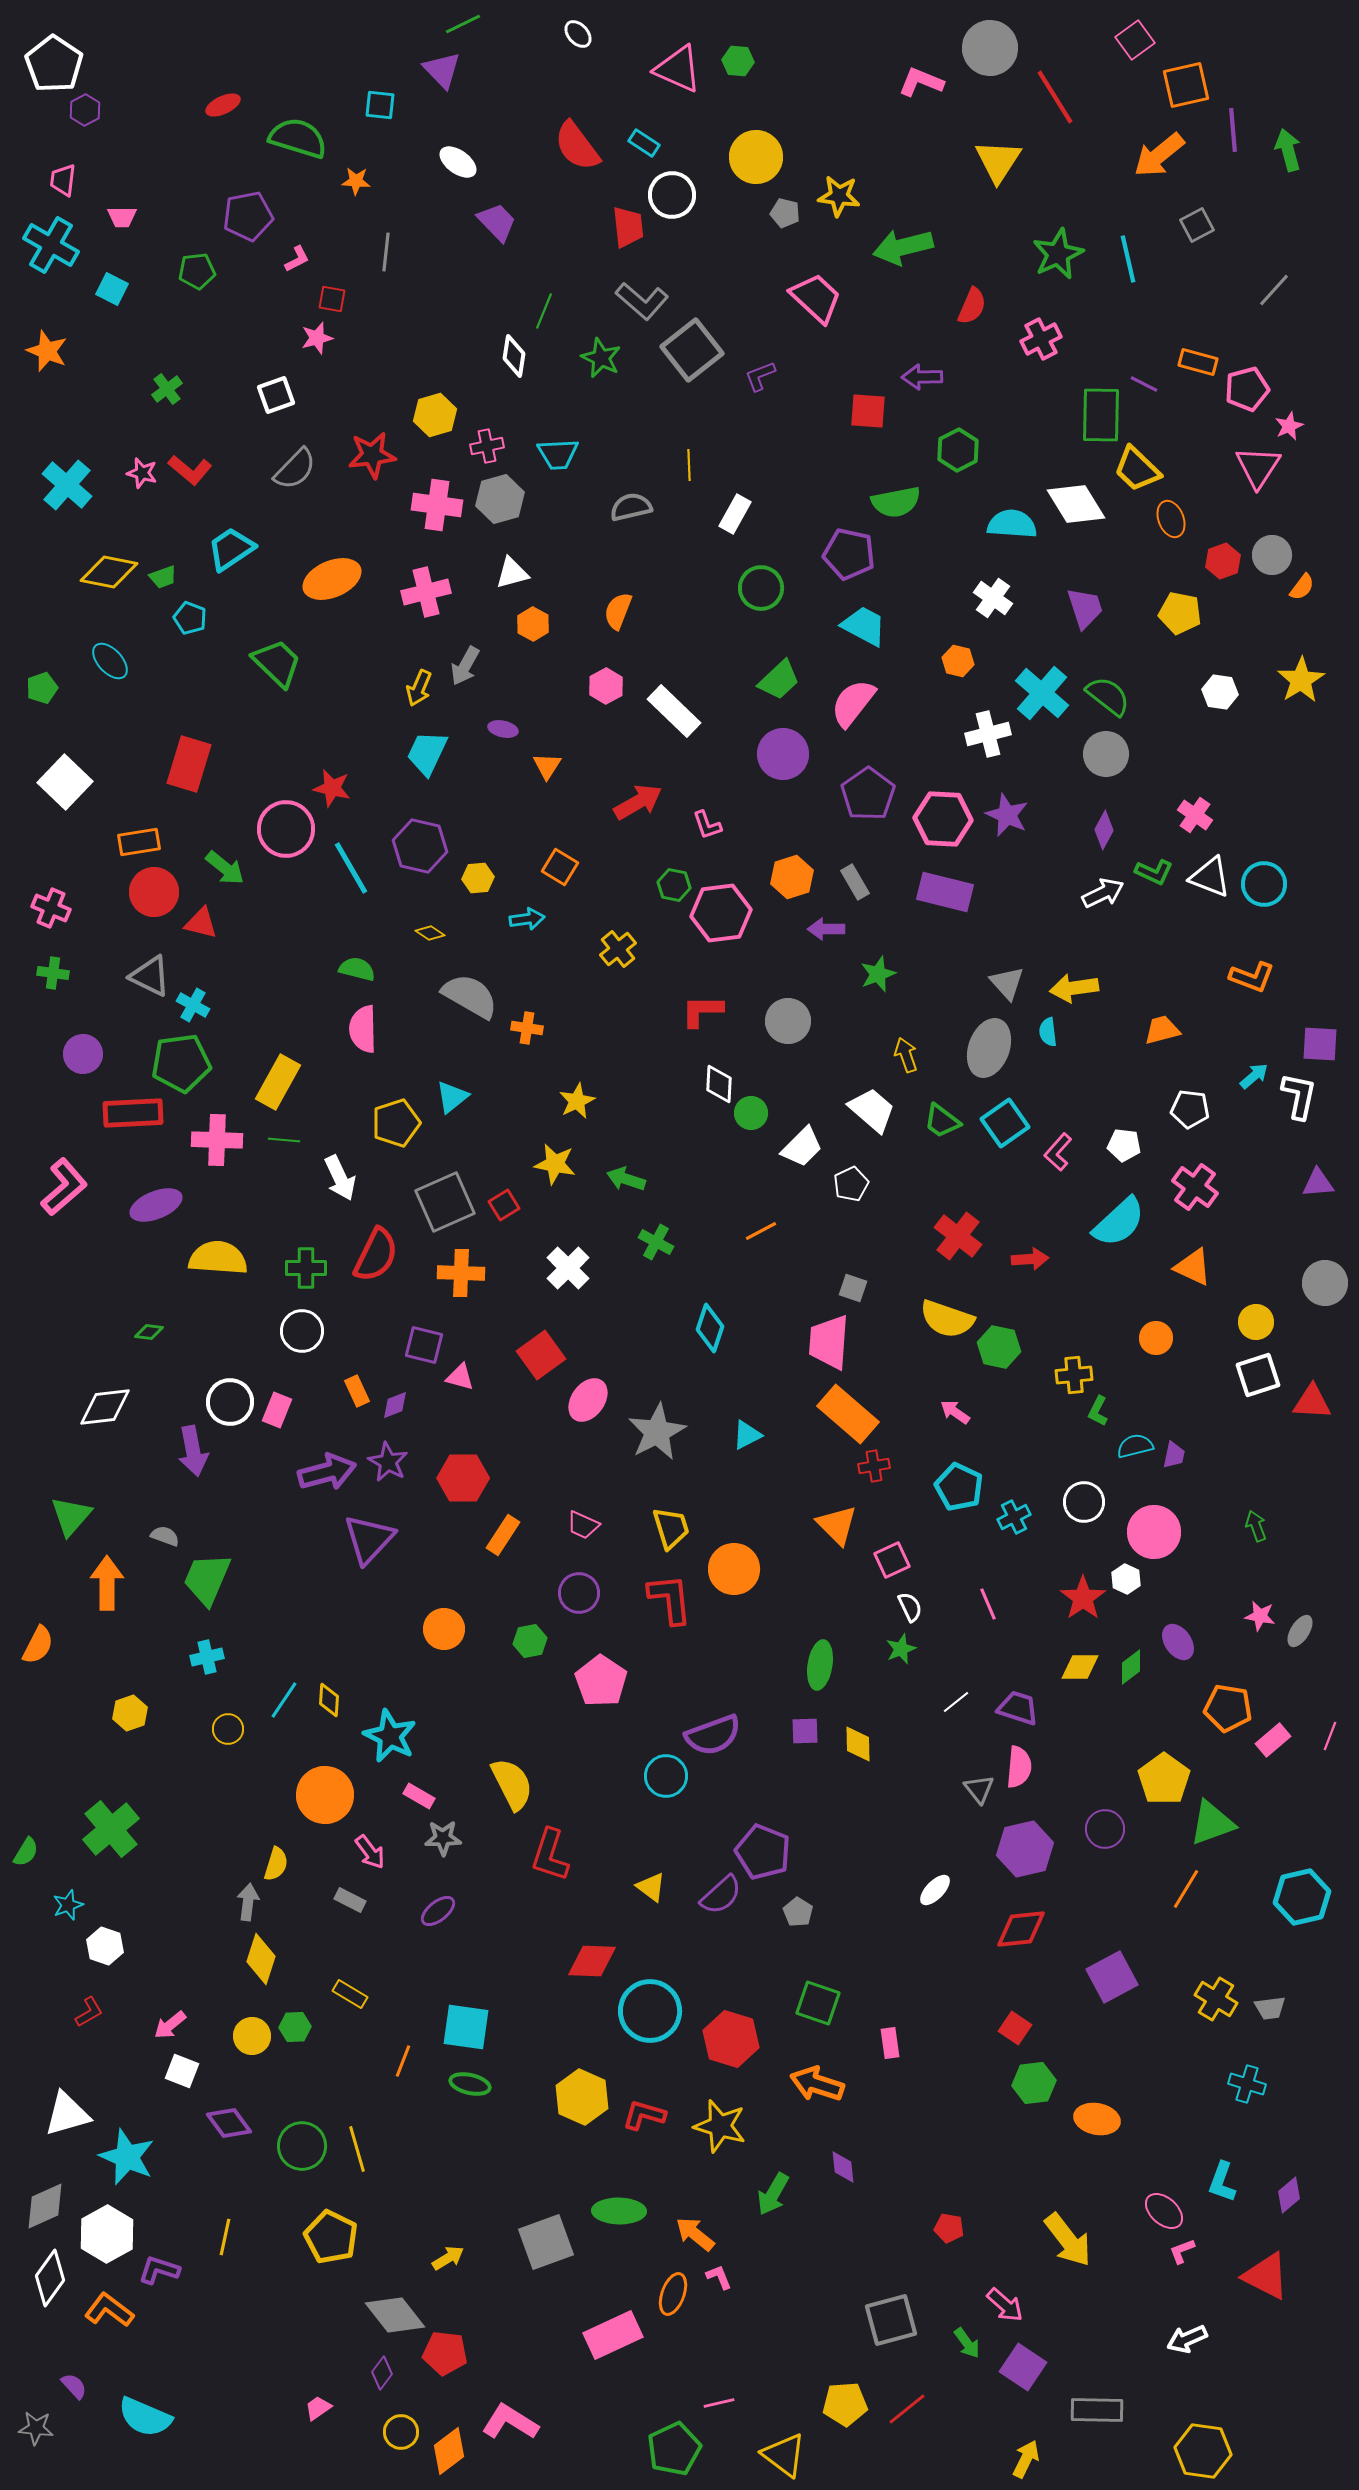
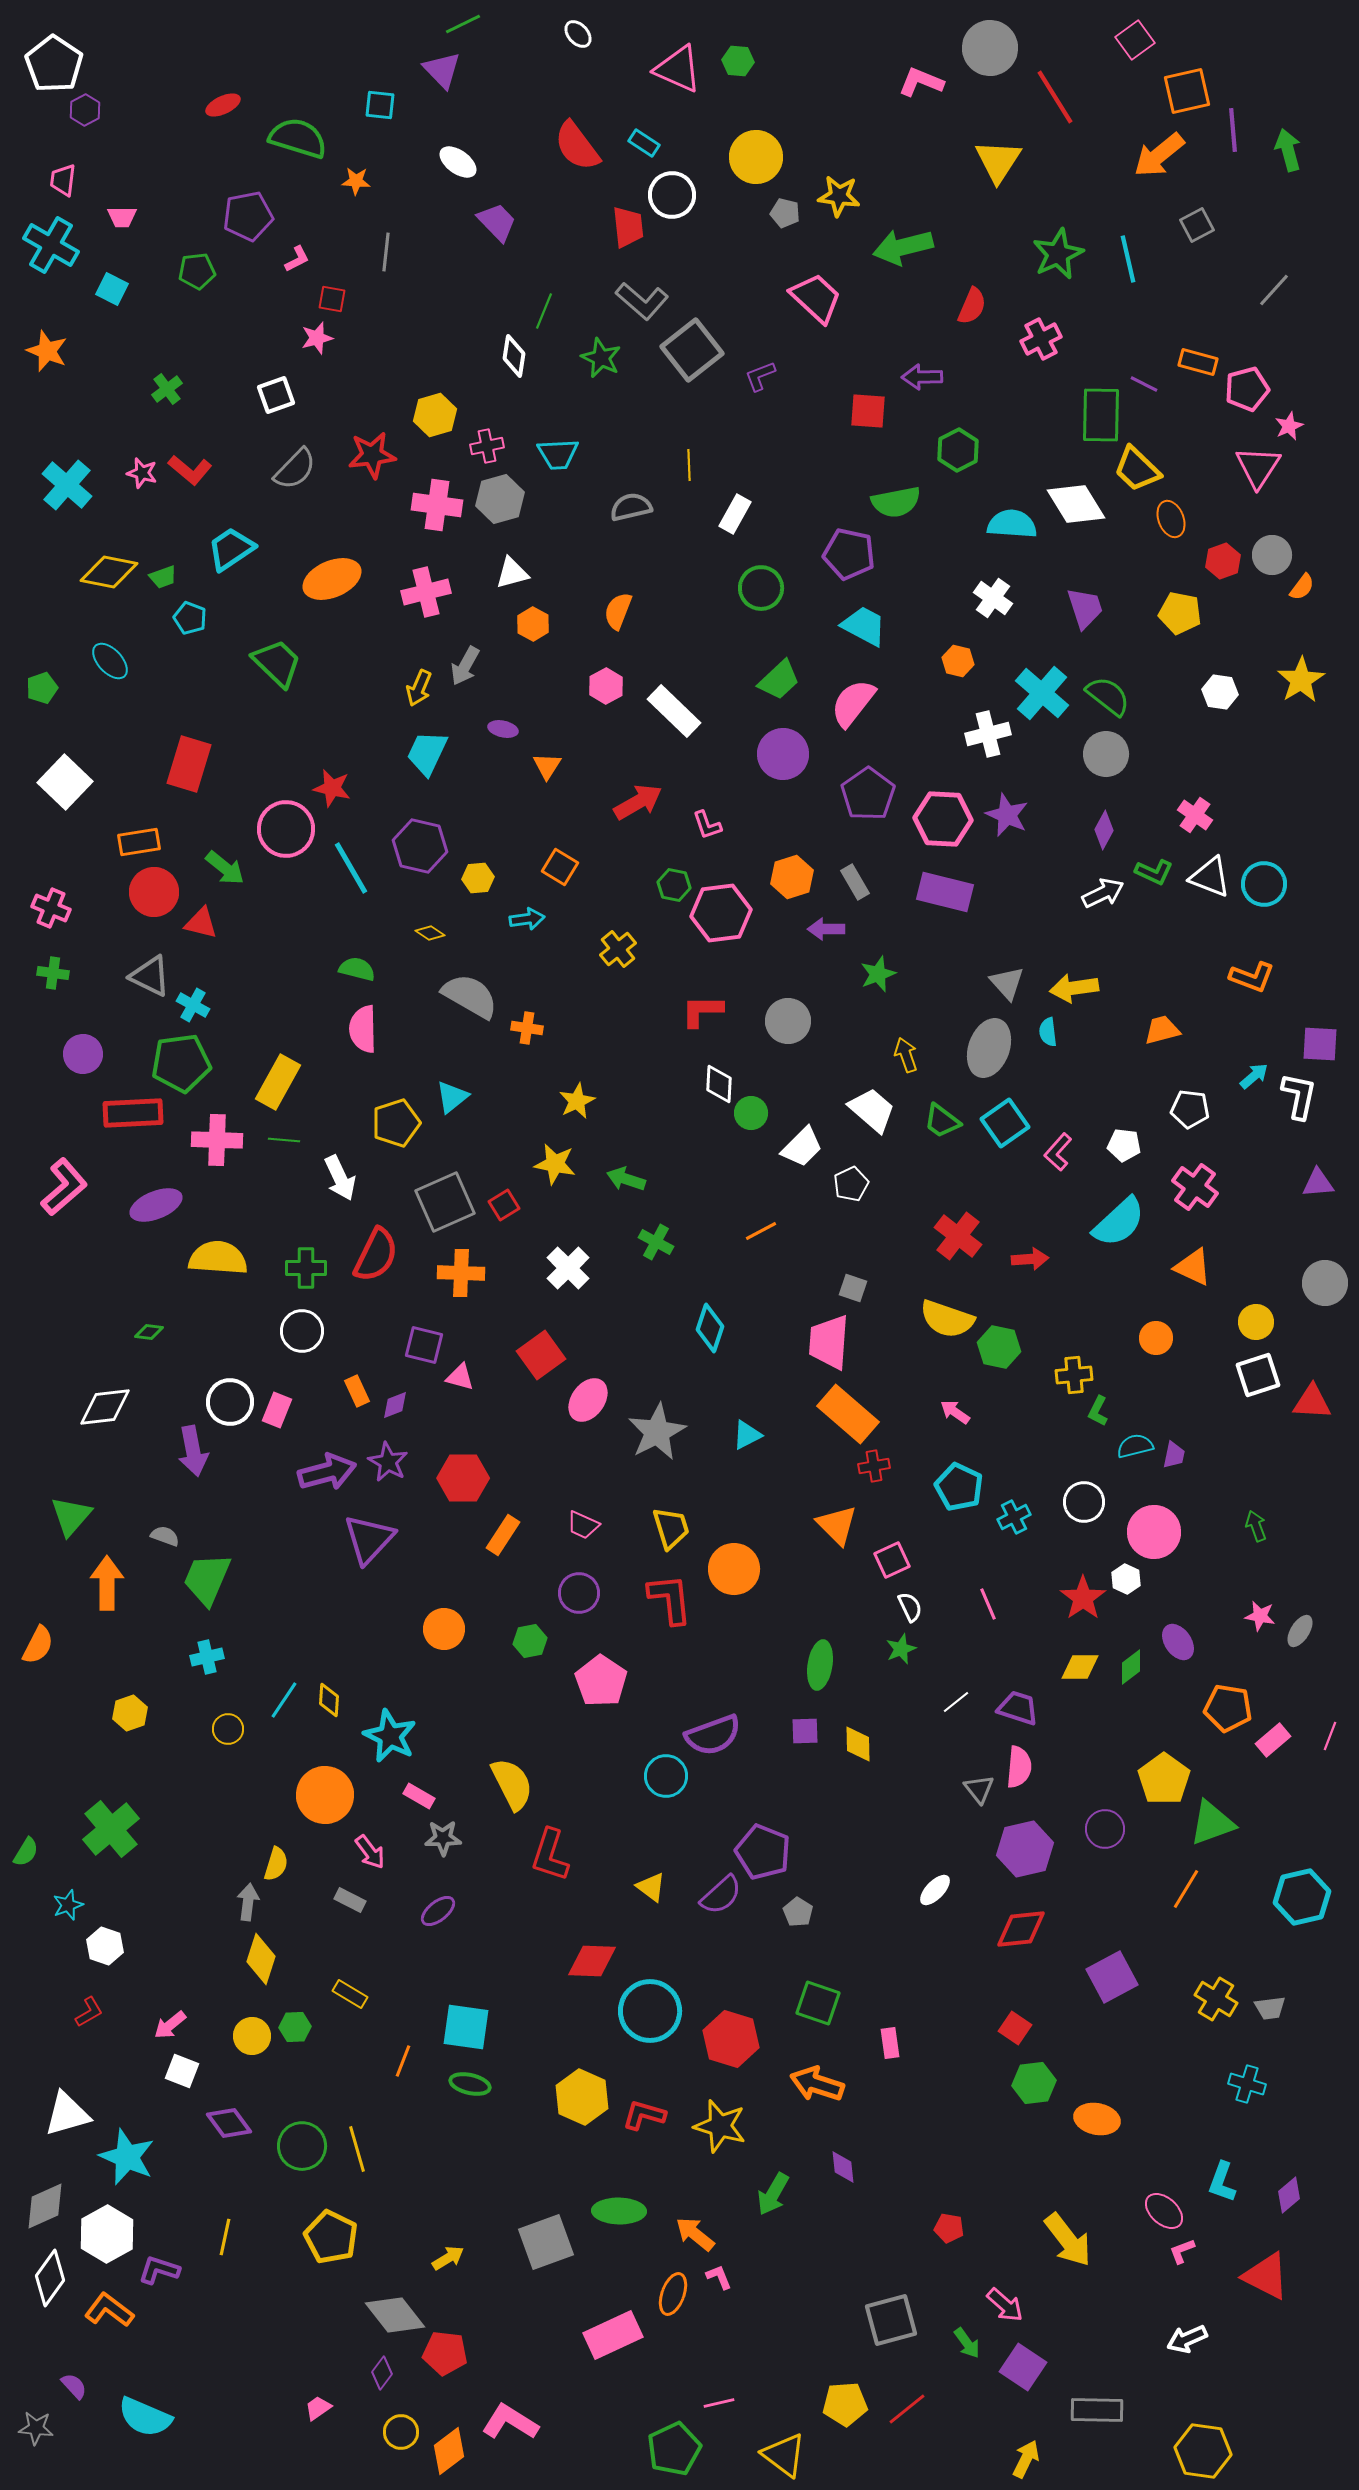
orange square at (1186, 85): moved 1 px right, 6 px down
